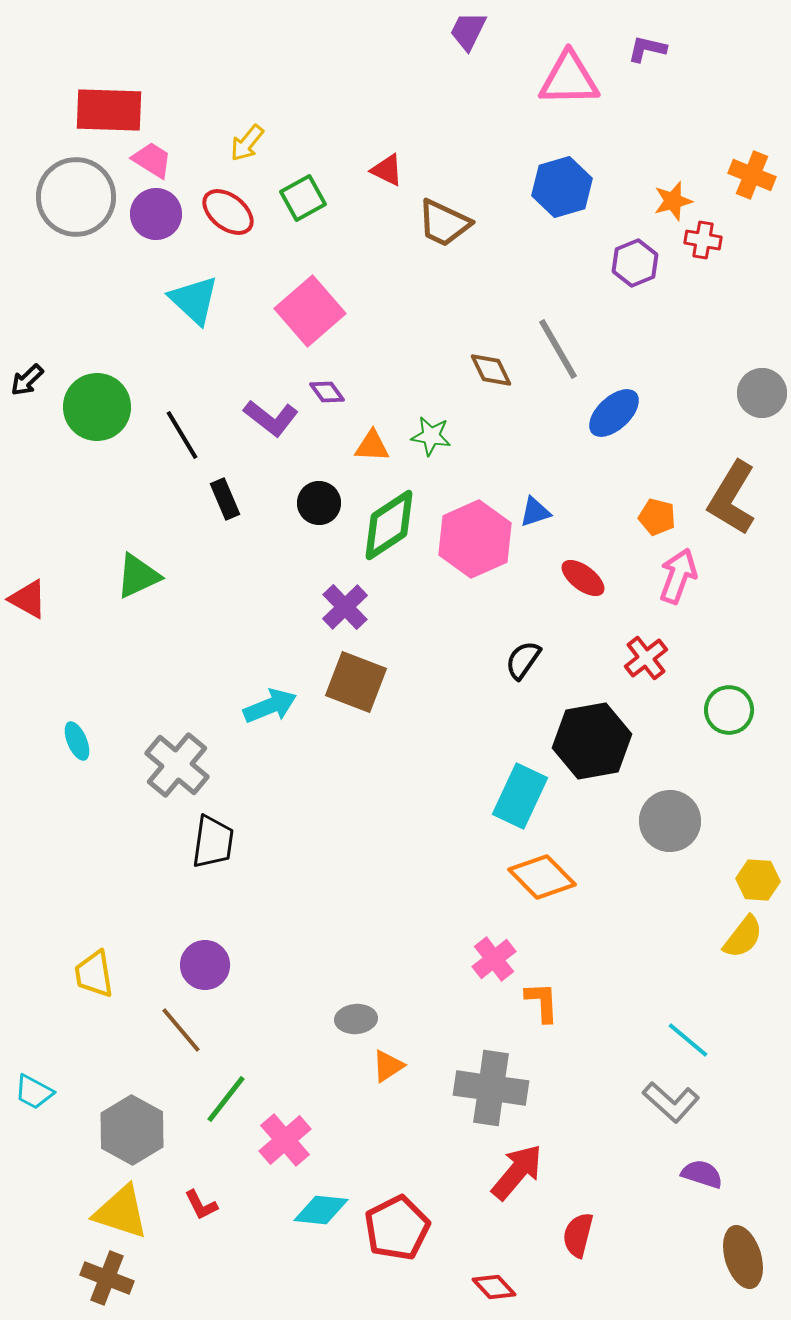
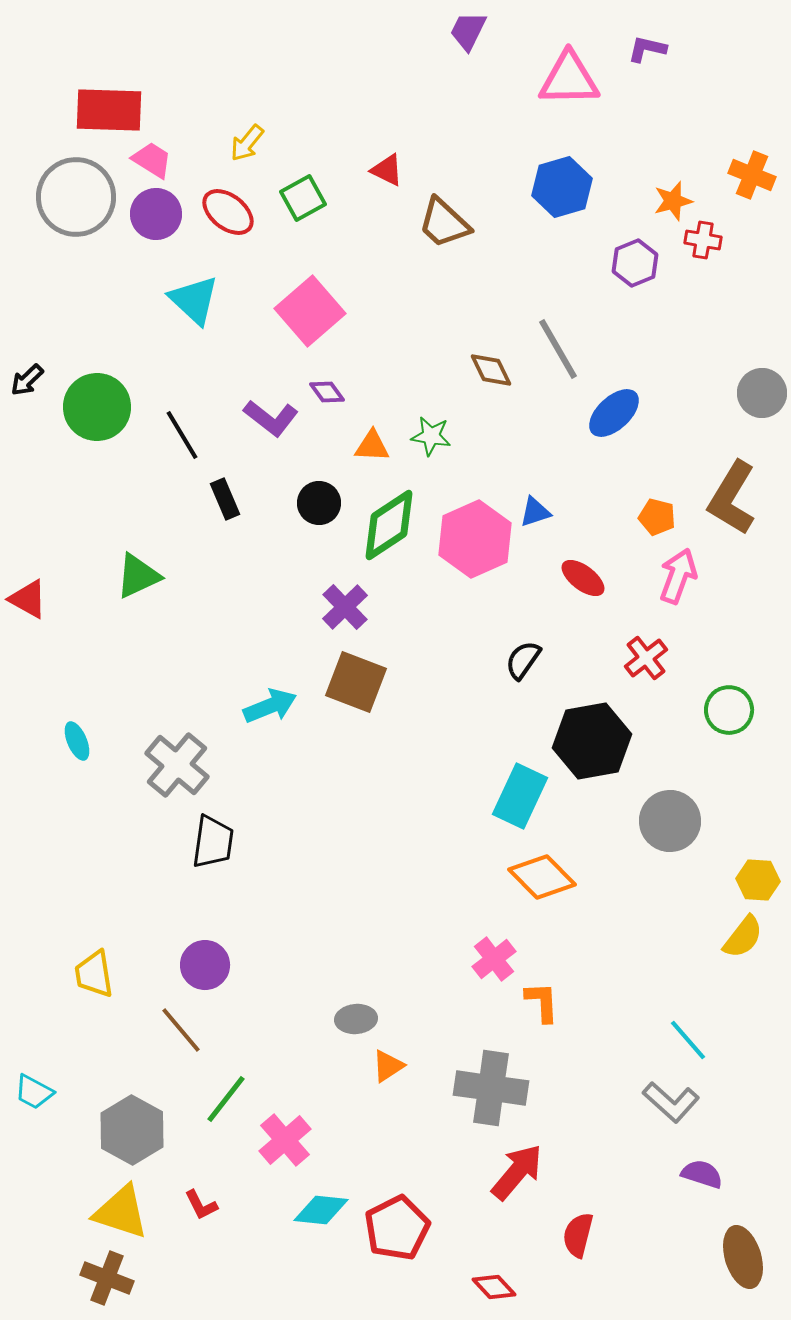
brown trapezoid at (444, 223): rotated 18 degrees clockwise
cyan line at (688, 1040): rotated 9 degrees clockwise
